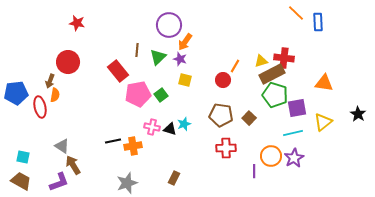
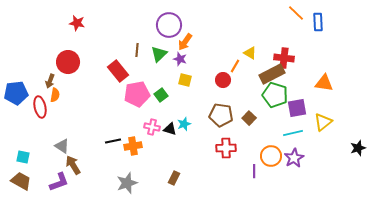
green triangle at (158, 57): moved 1 px right, 3 px up
yellow triangle at (261, 61): moved 11 px left, 8 px up; rotated 48 degrees clockwise
pink pentagon at (138, 94): moved 1 px left
black star at (358, 114): moved 34 px down; rotated 21 degrees clockwise
